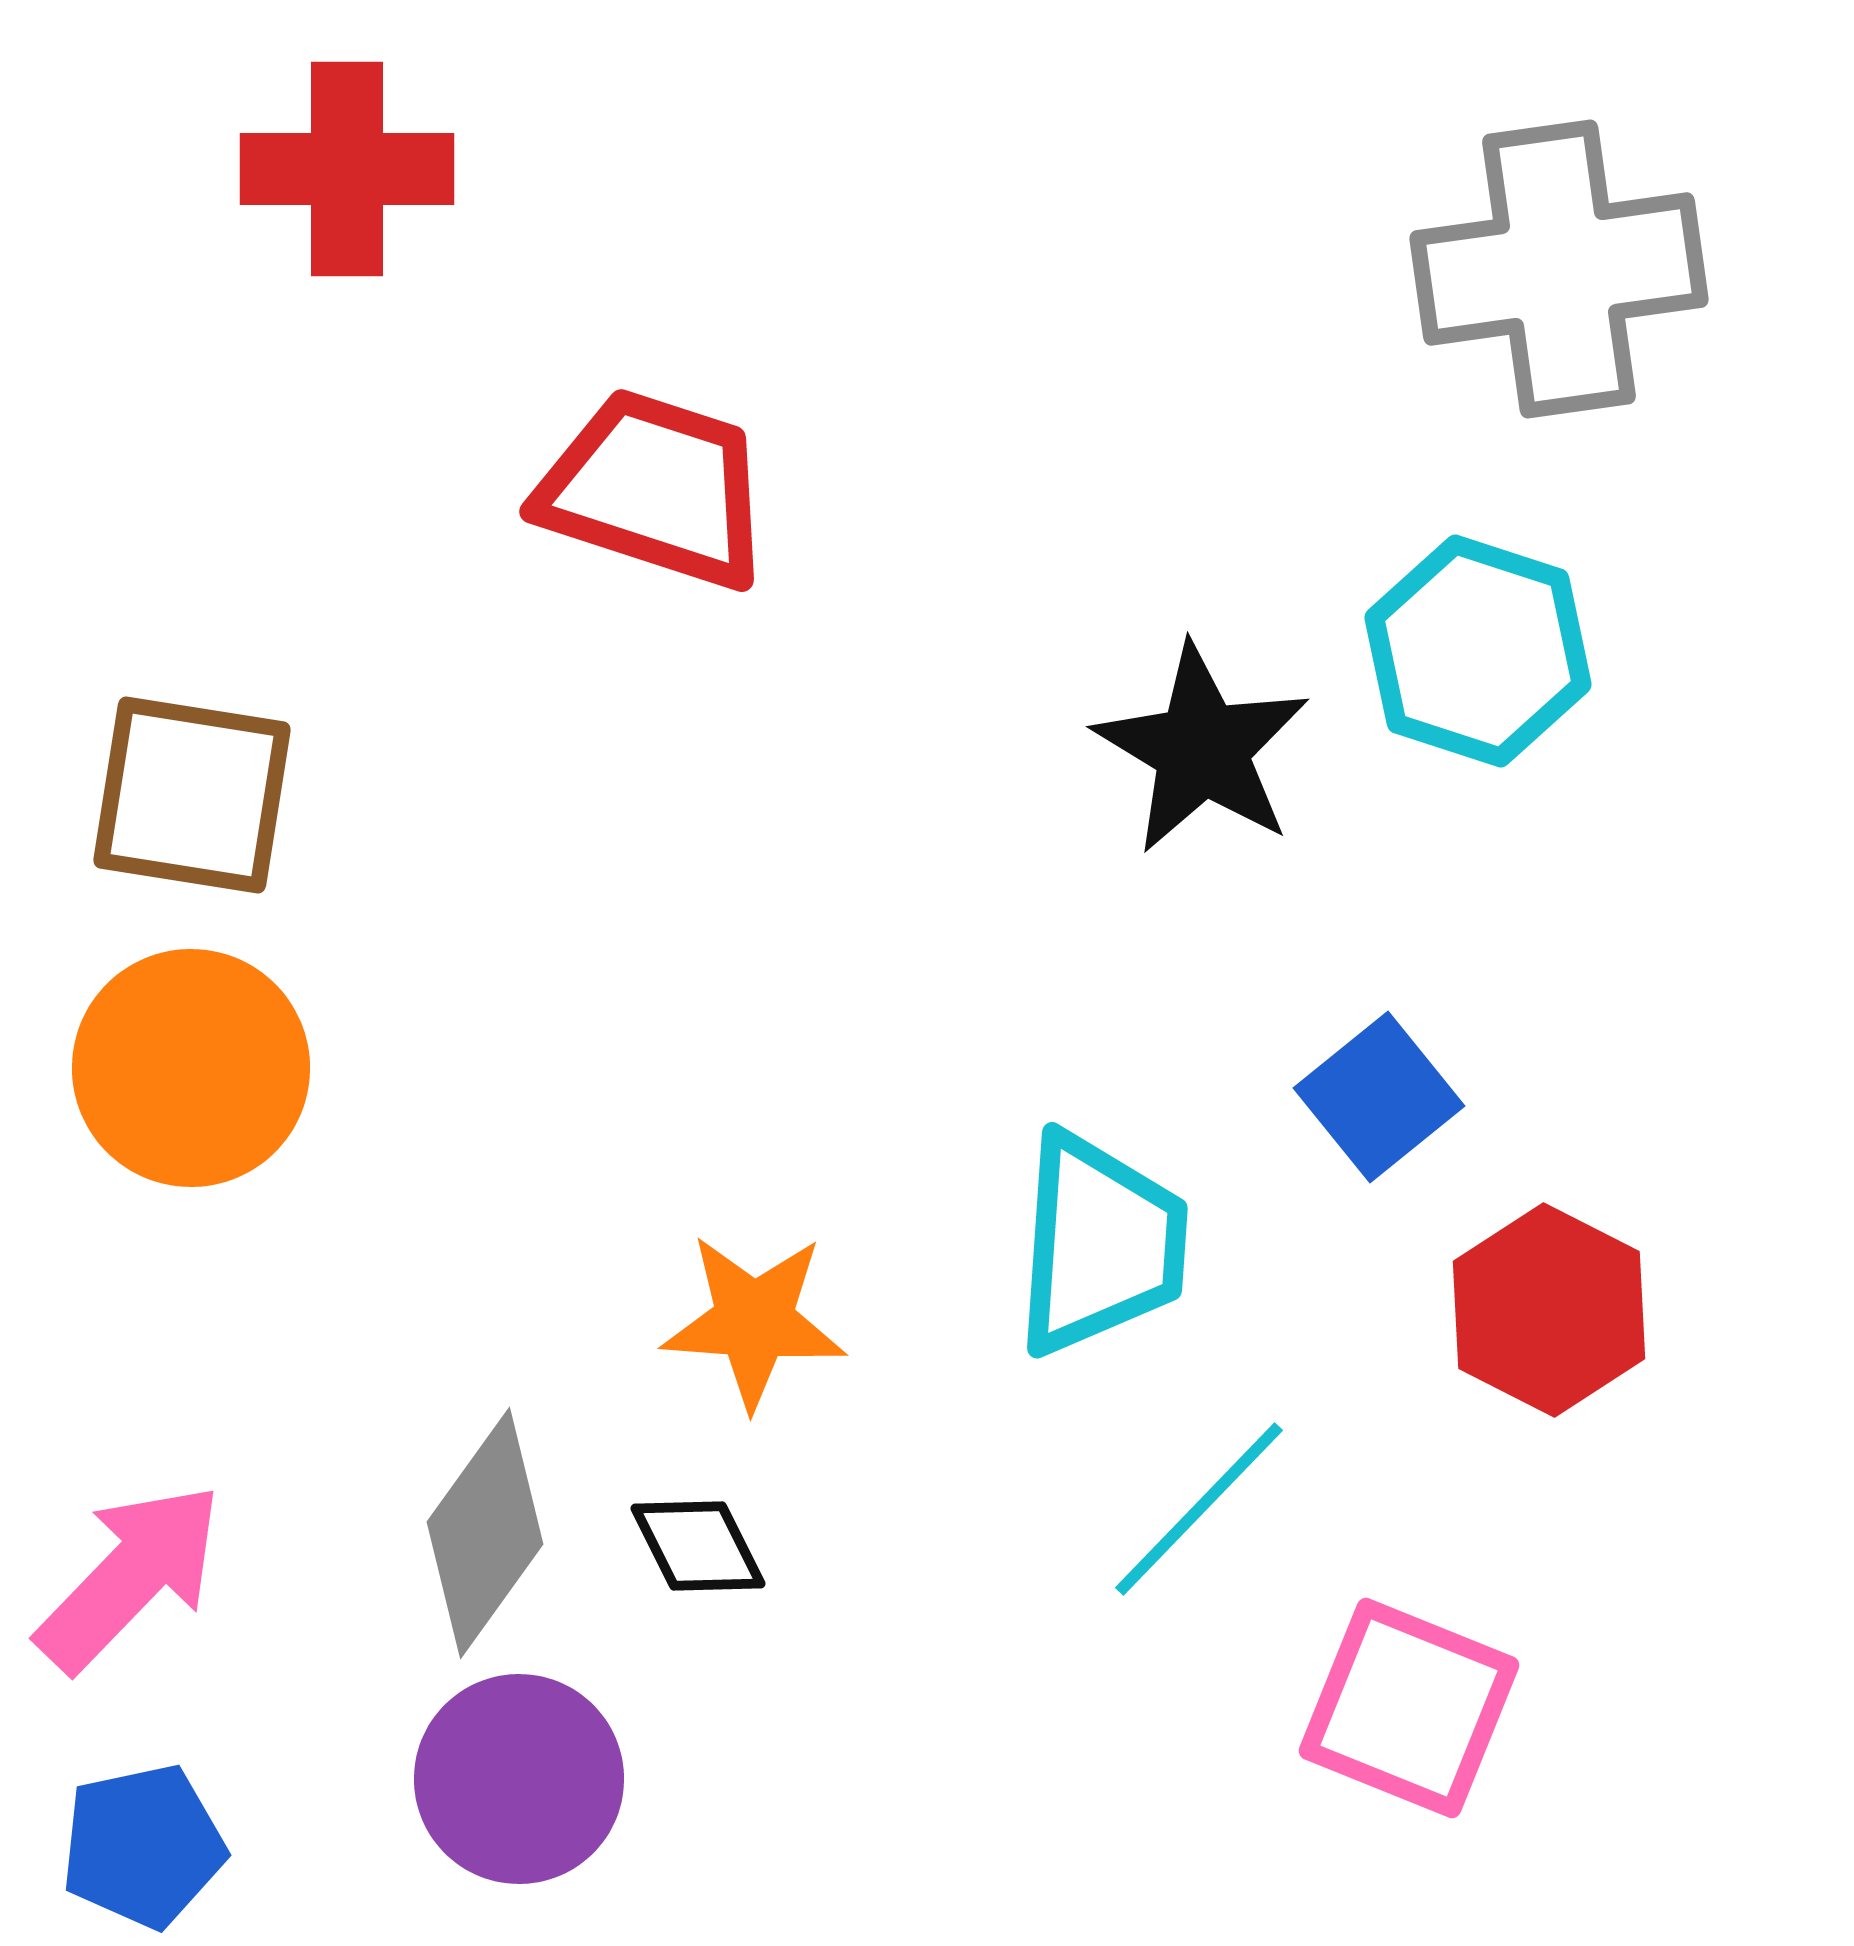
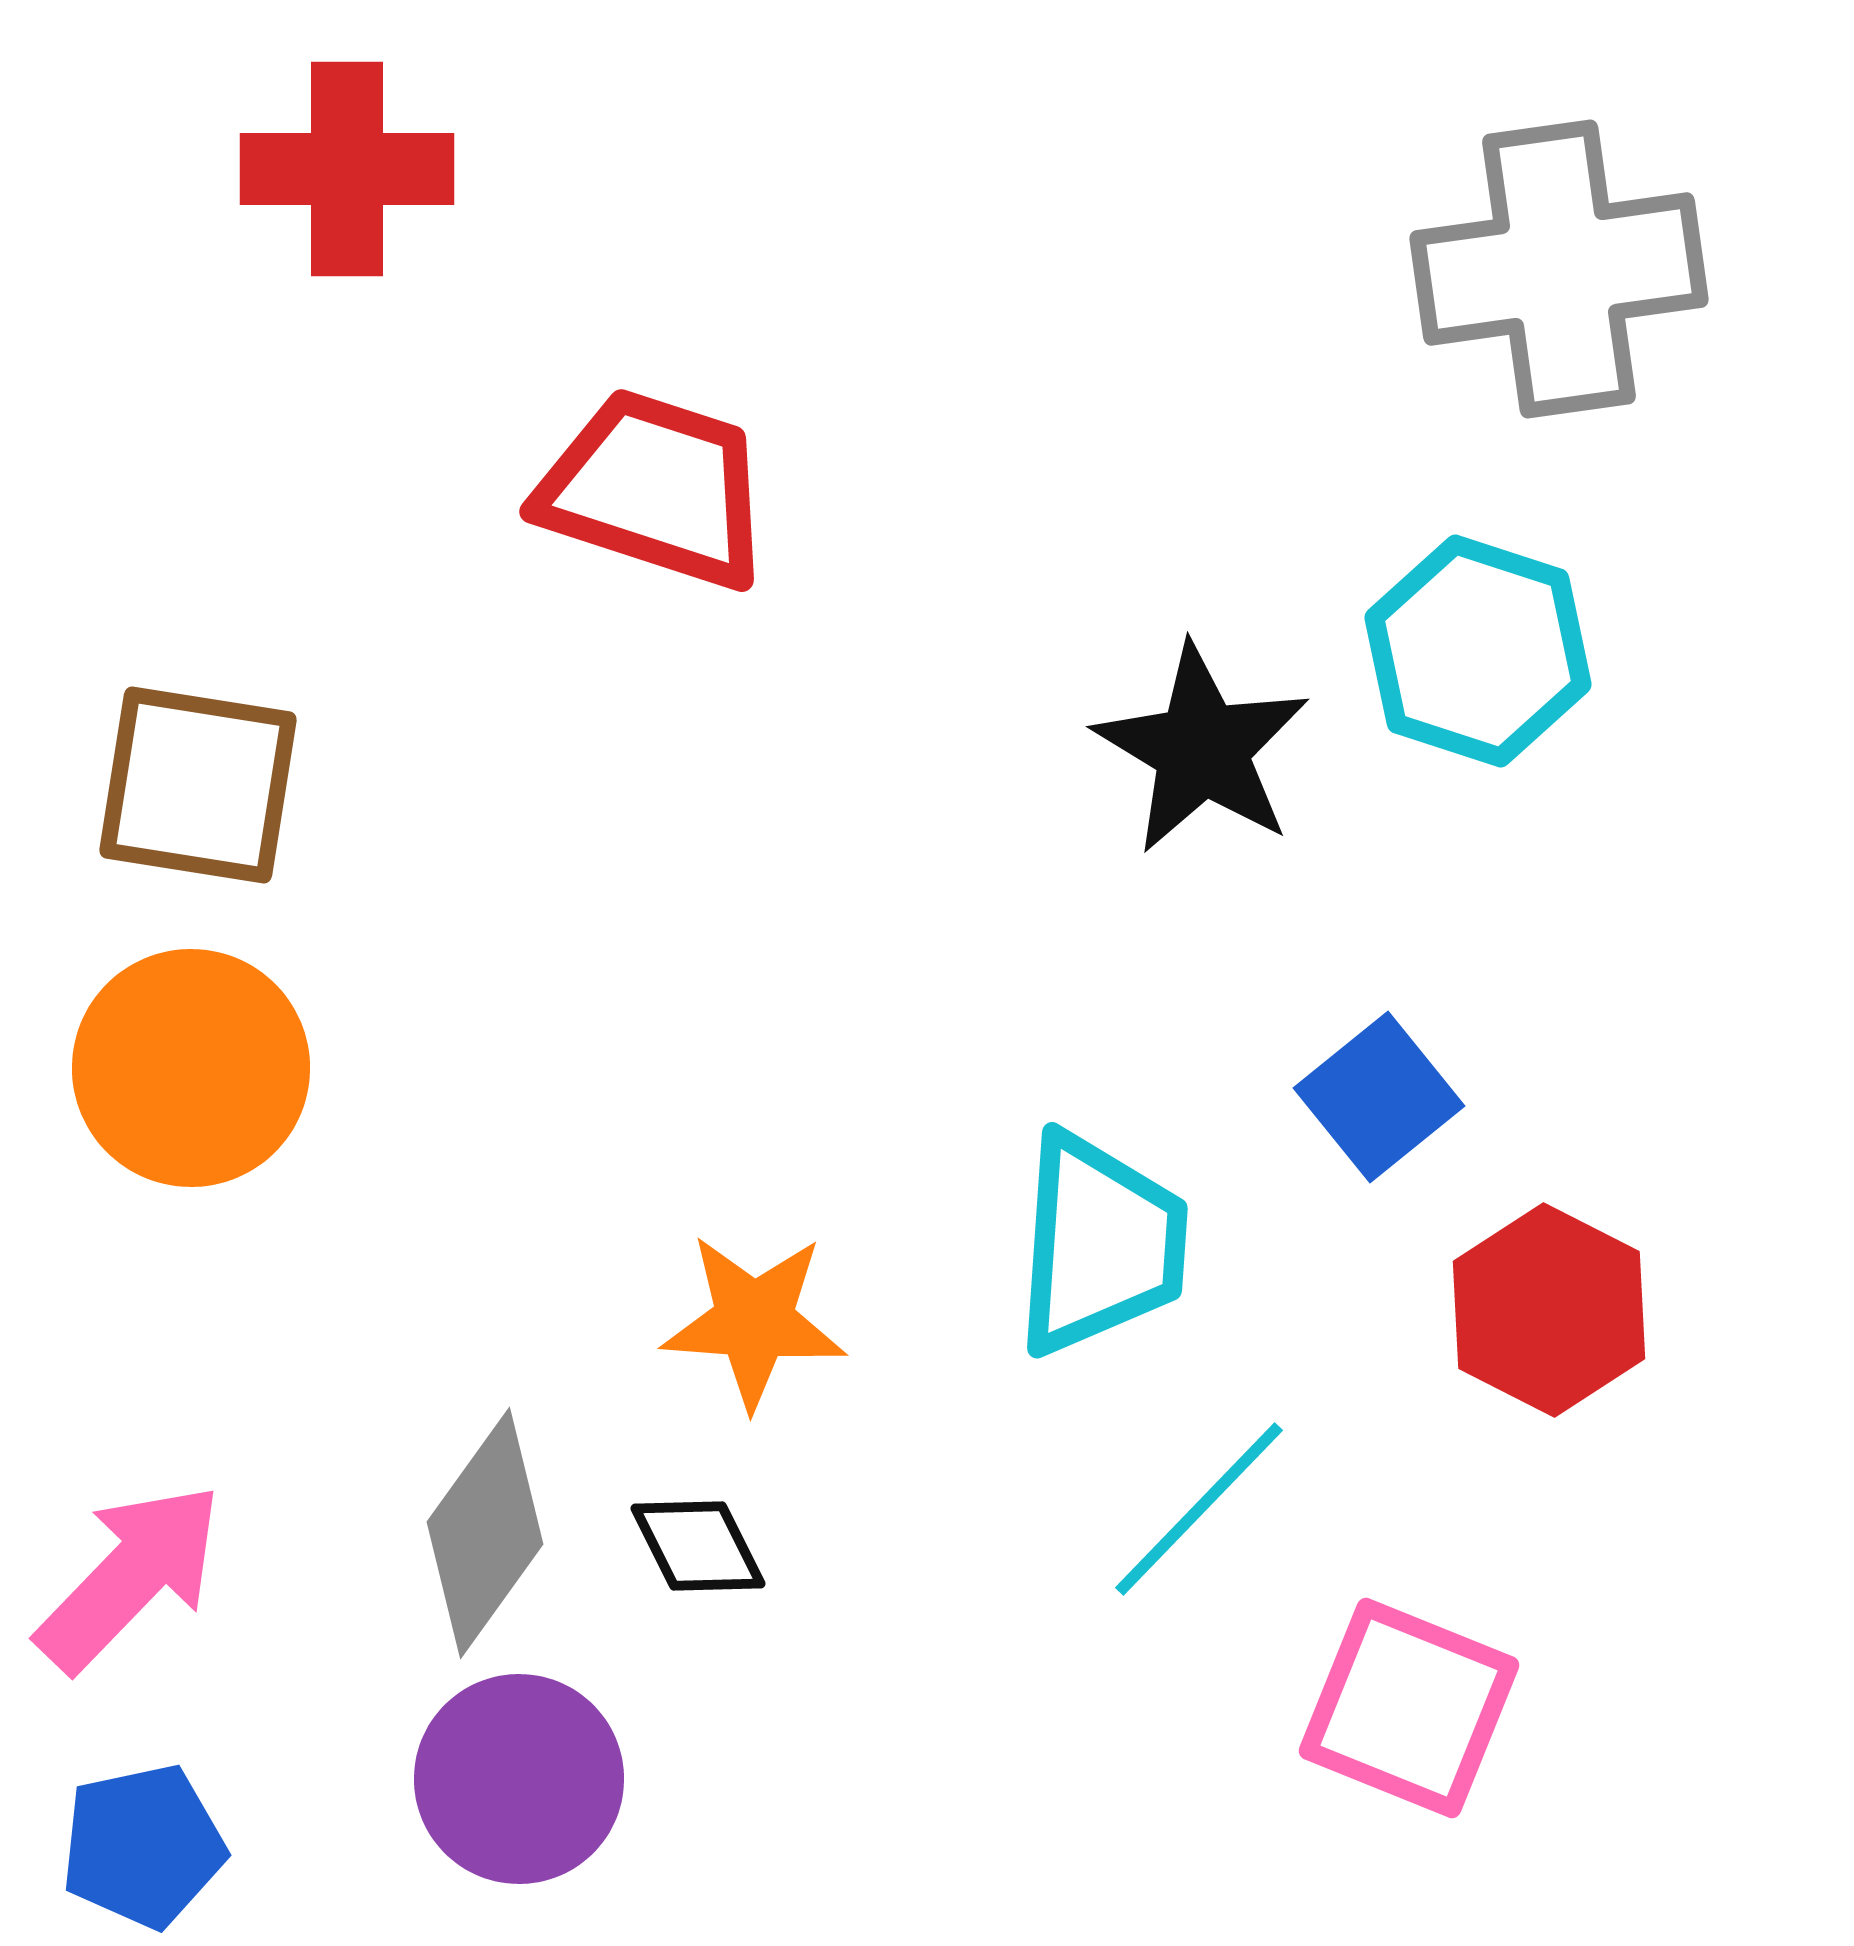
brown square: moved 6 px right, 10 px up
